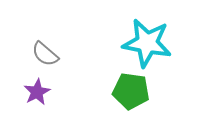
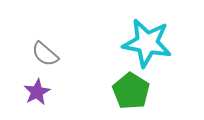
green pentagon: rotated 24 degrees clockwise
